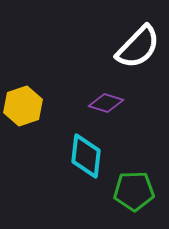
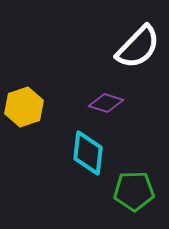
yellow hexagon: moved 1 px right, 1 px down
cyan diamond: moved 2 px right, 3 px up
